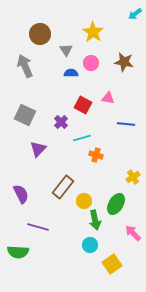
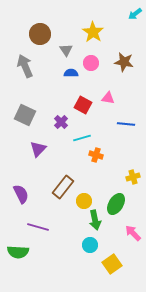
yellow cross: rotated 16 degrees clockwise
